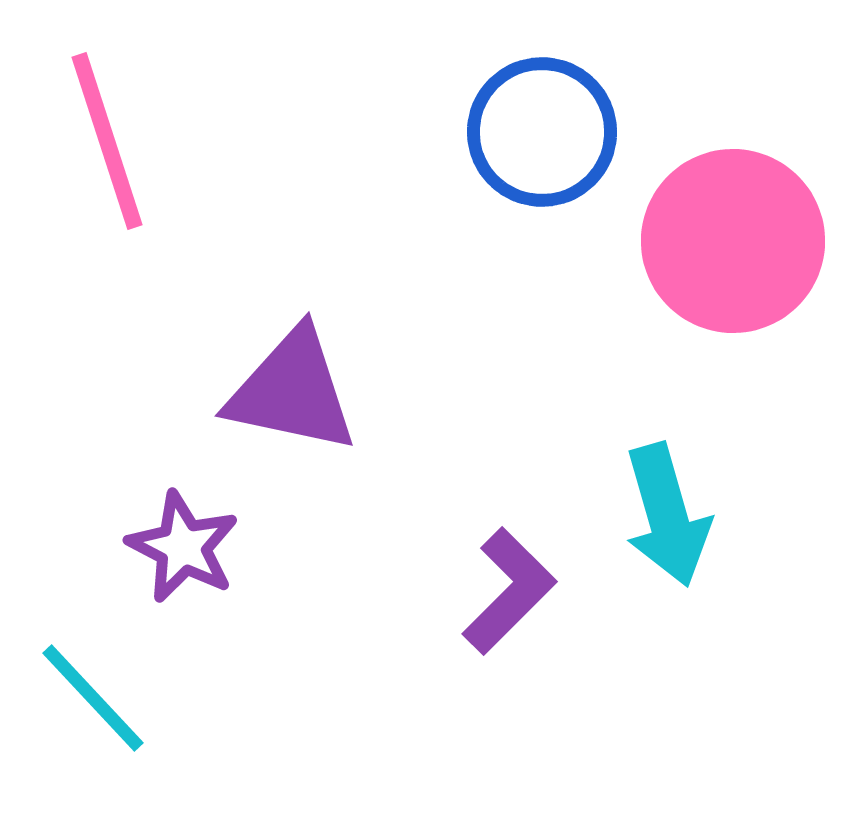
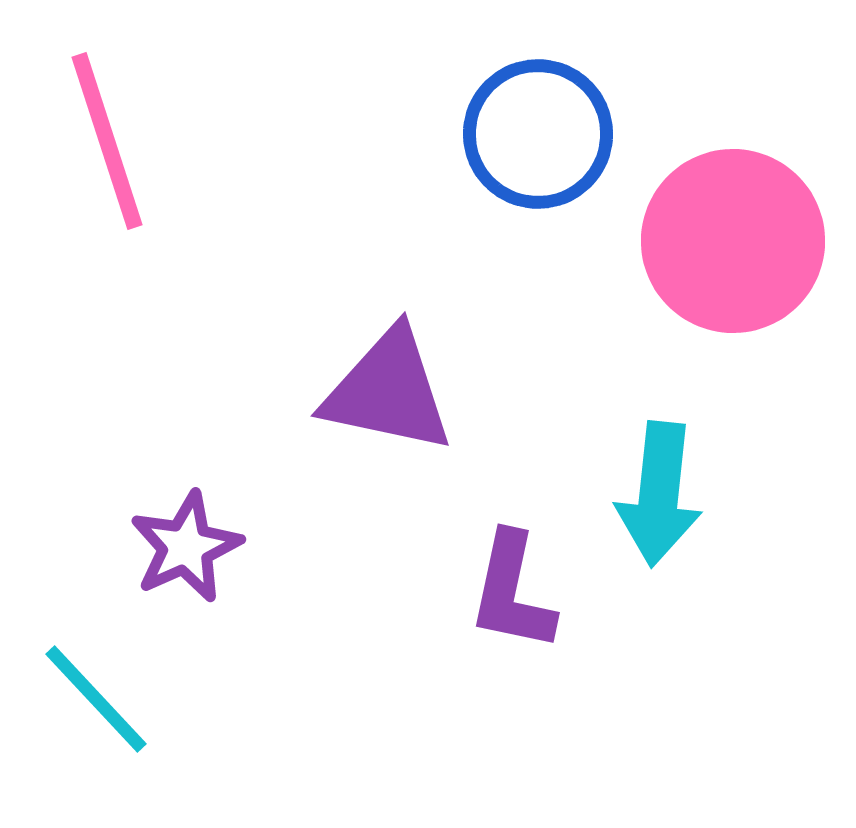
blue circle: moved 4 px left, 2 px down
purple triangle: moved 96 px right
cyan arrow: moved 8 px left, 21 px up; rotated 22 degrees clockwise
purple star: moved 3 px right; rotated 21 degrees clockwise
purple L-shape: moved 3 px right, 1 px down; rotated 147 degrees clockwise
cyan line: moved 3 px right, 1 px down
